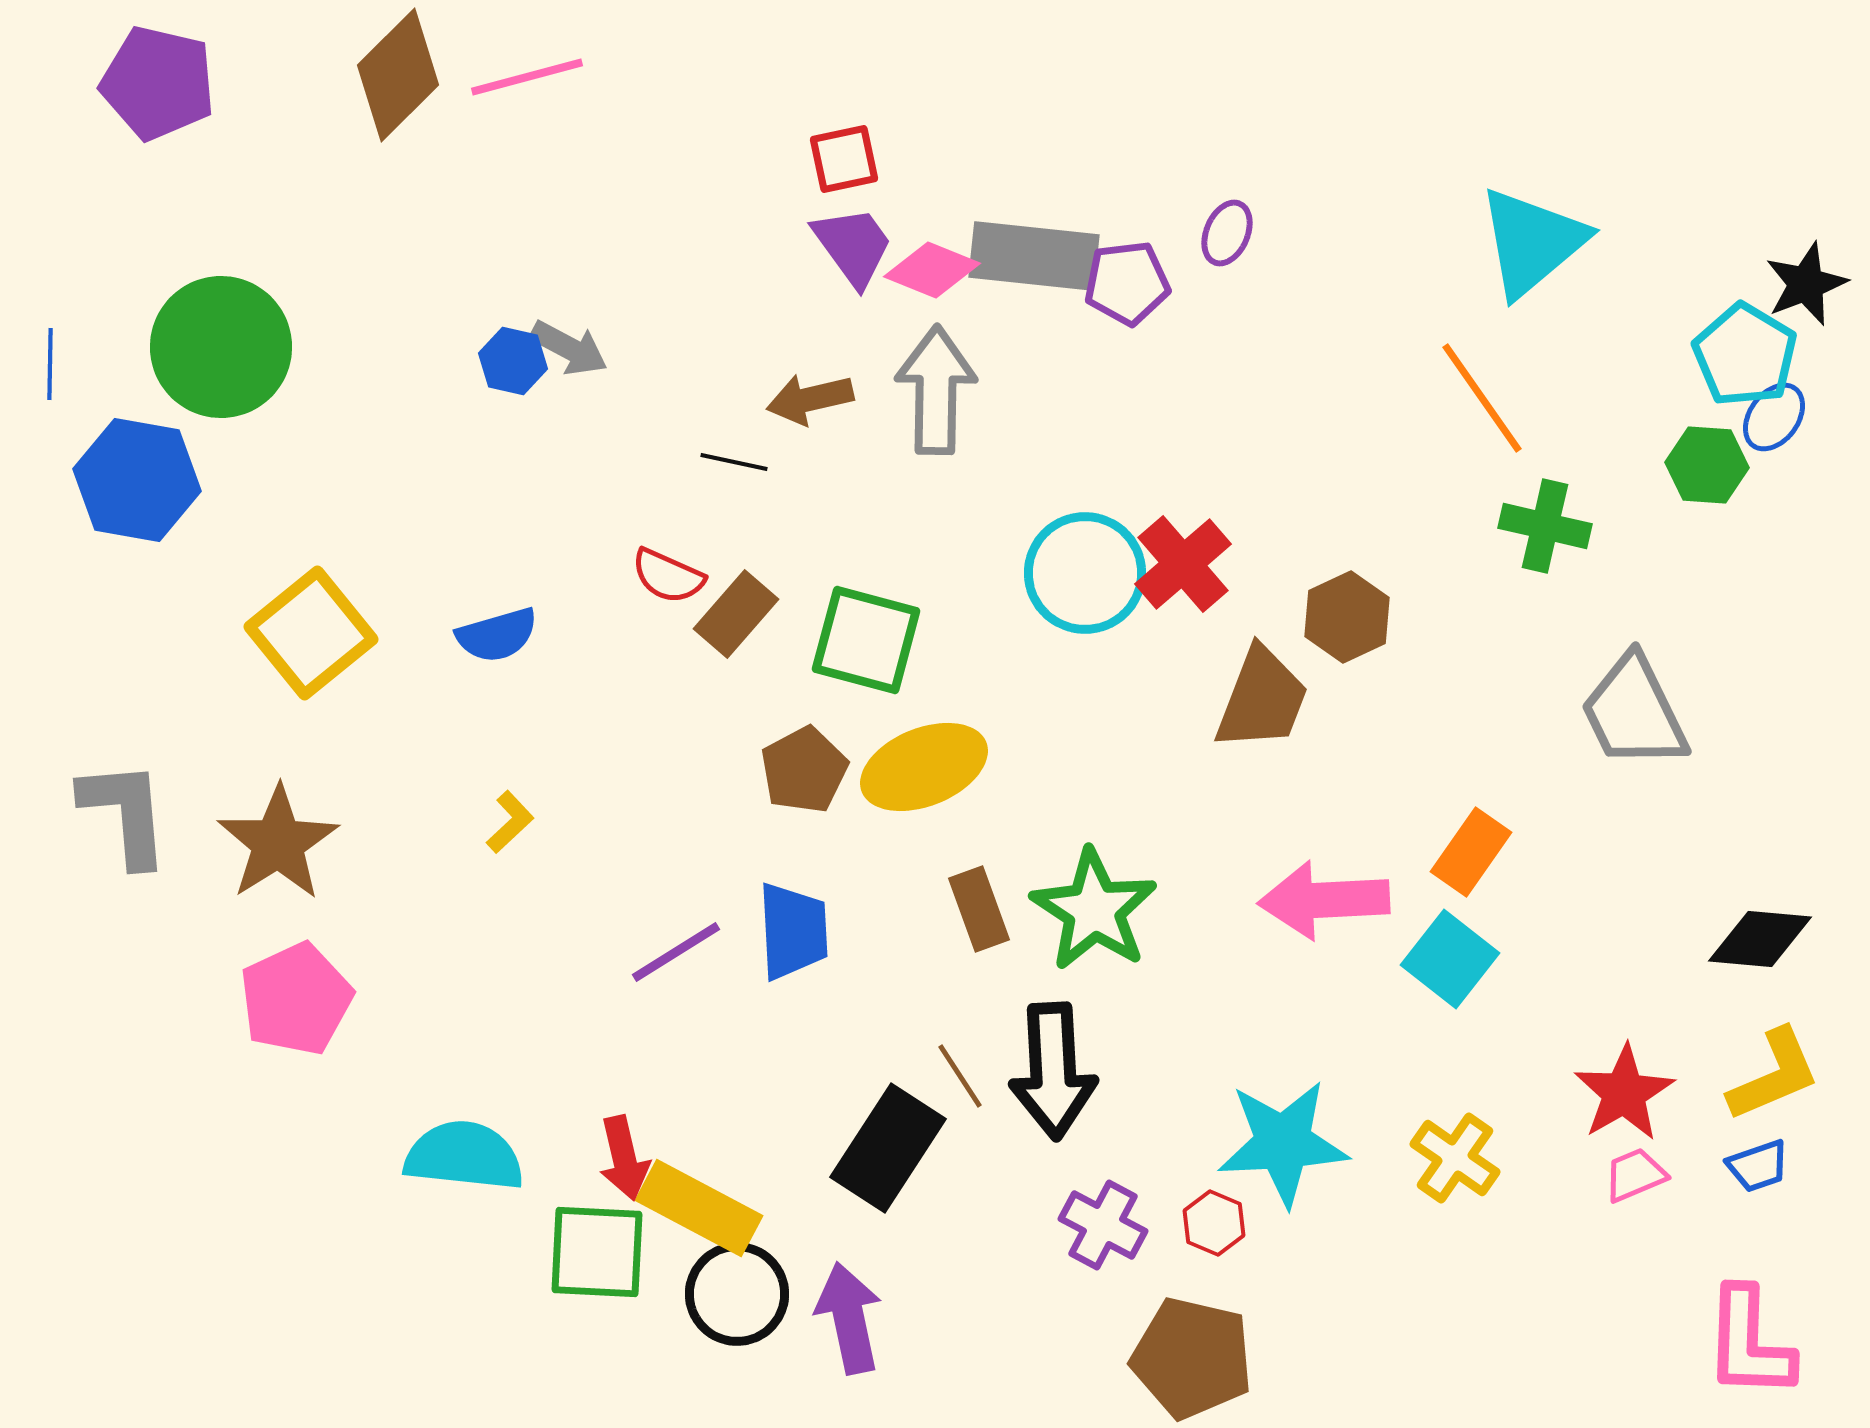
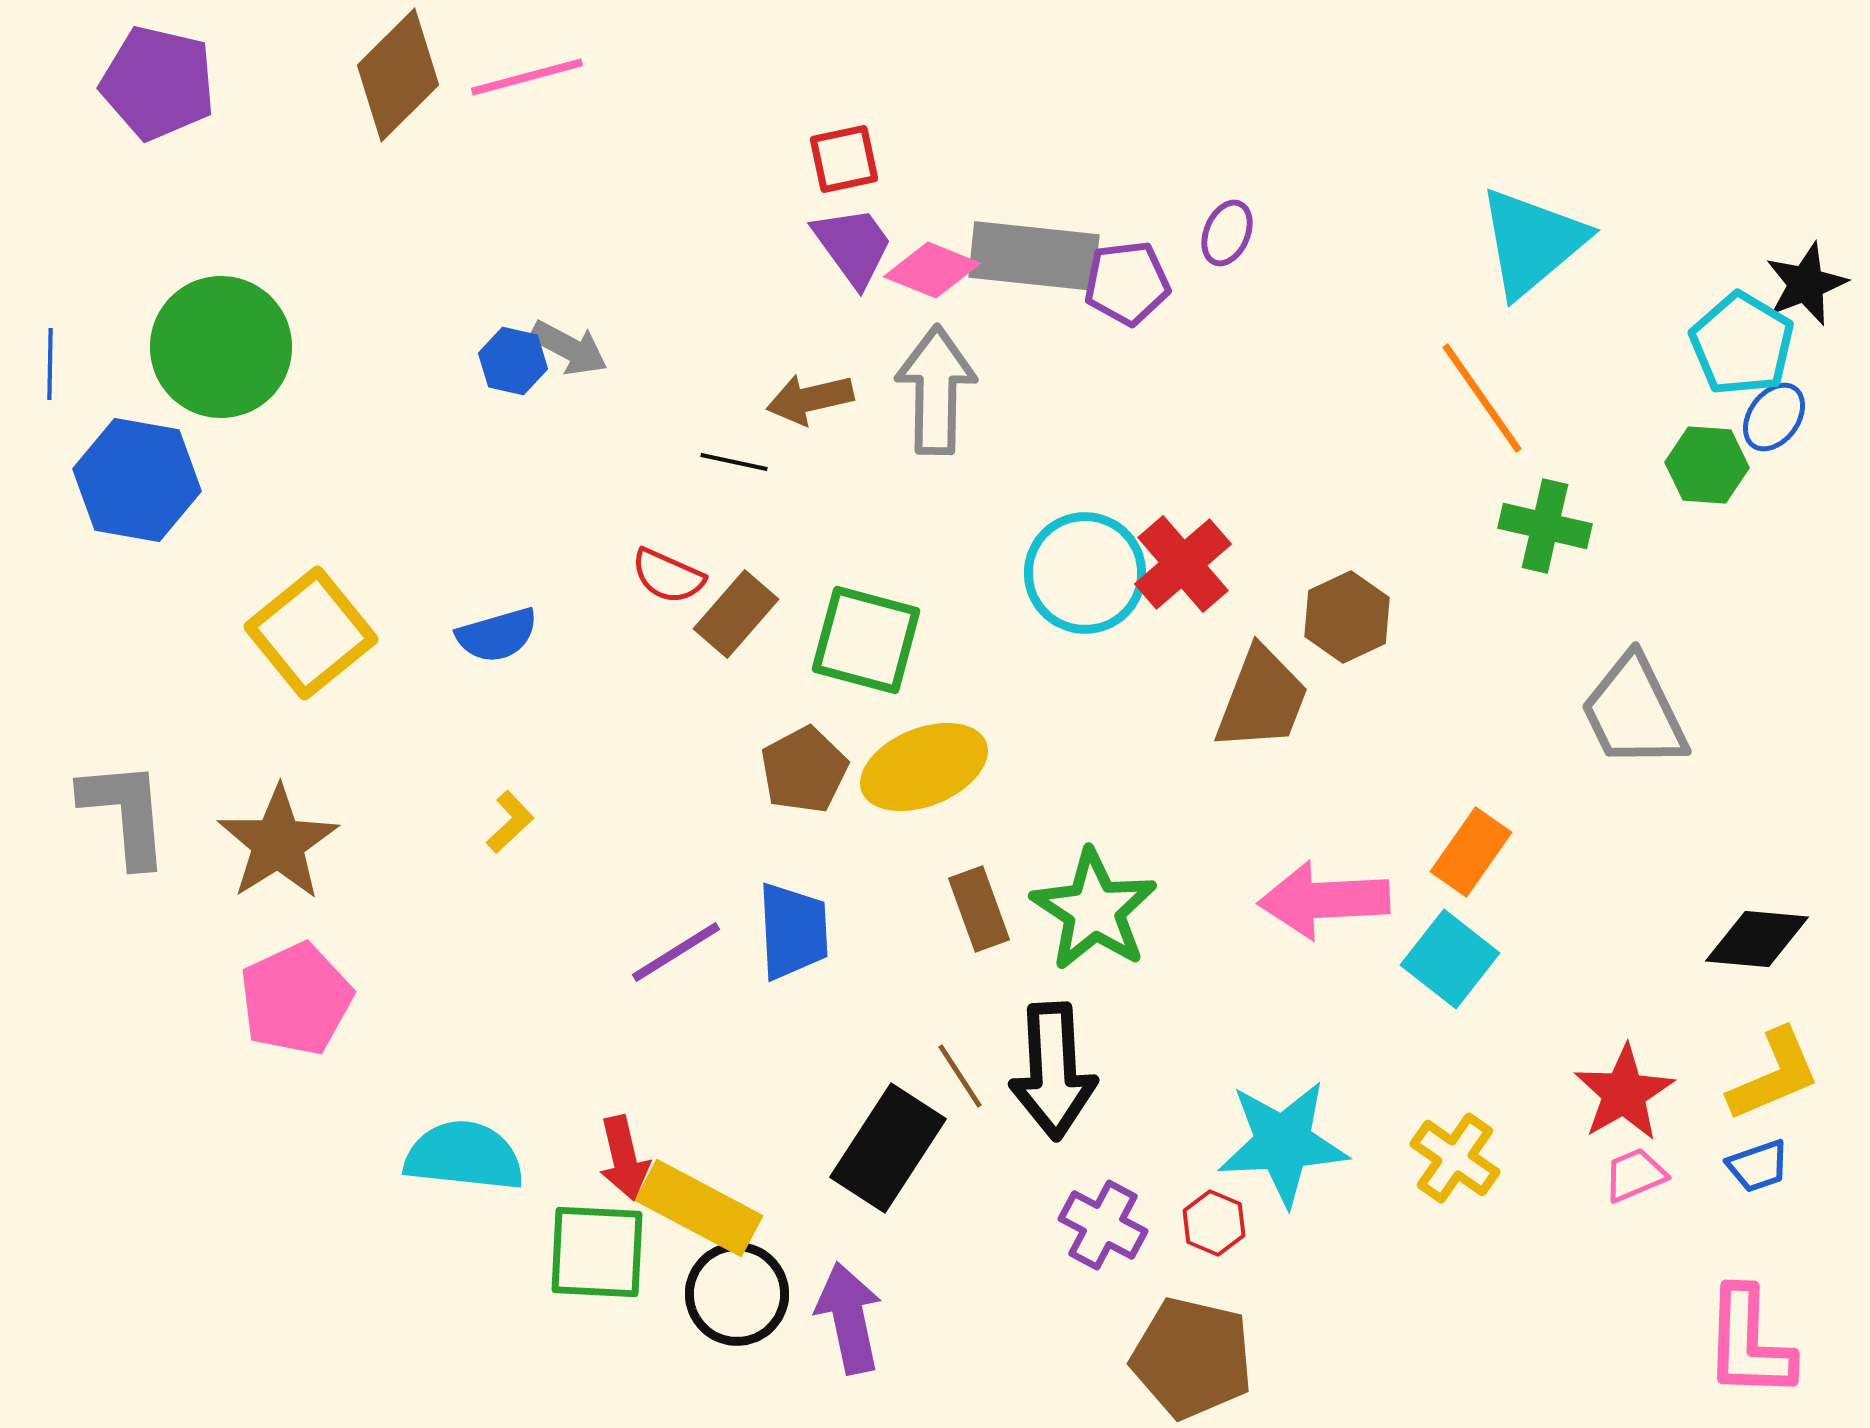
cyan pentagon at (1745, 355): moved 3 px left, 11 px up
black diamond at (1760, 939): moved 3 px left
